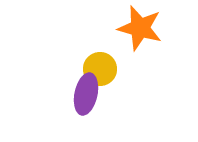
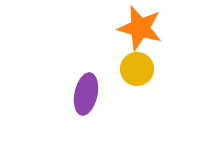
yellow circle: moved 37 px right
